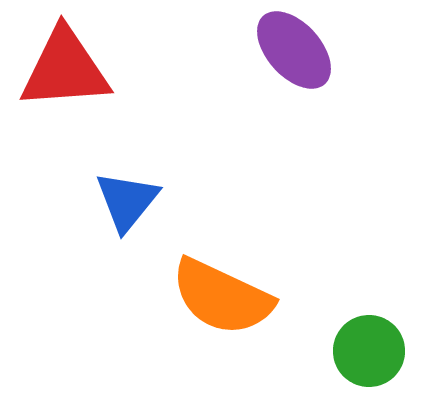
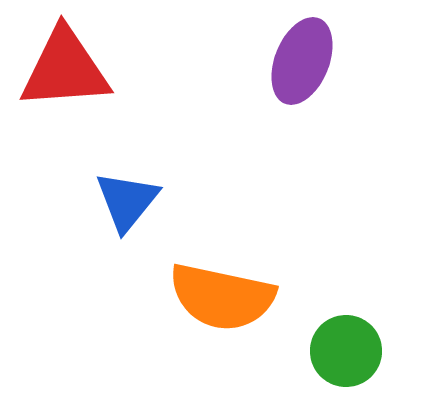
purple ellipse: moved 8 px right, 11 px down; rotated 64 degrees clockwise
orange semicircle: rotated 13 degrees counterclockwise
green circle: moved 23 px left
